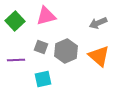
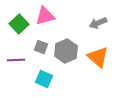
pink triangle: moved 1 px left
green square: moved 4 px right, 3 px down
orange triangle: moved 1 px left, 1 px down
cyan square: moved 1 px right; rotated 36 degrees clockwise
